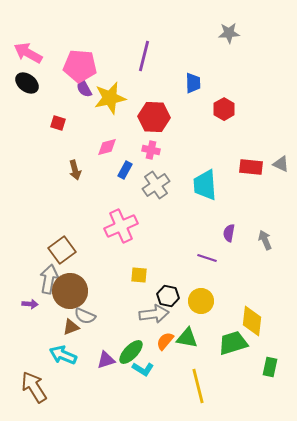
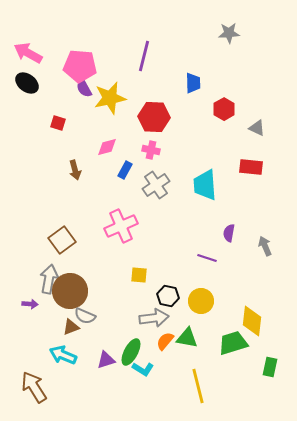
gray triangle at (281, 164): moved 24 px left, 36 px up
gray arrow at (265, 240): moved 6 px down
brown square at (62, 250): moved 10 px up
gray arrow at (154, 314): moved 4 px down
green ellipse at (131, 352): rotated 16 degrees counterclockwise
